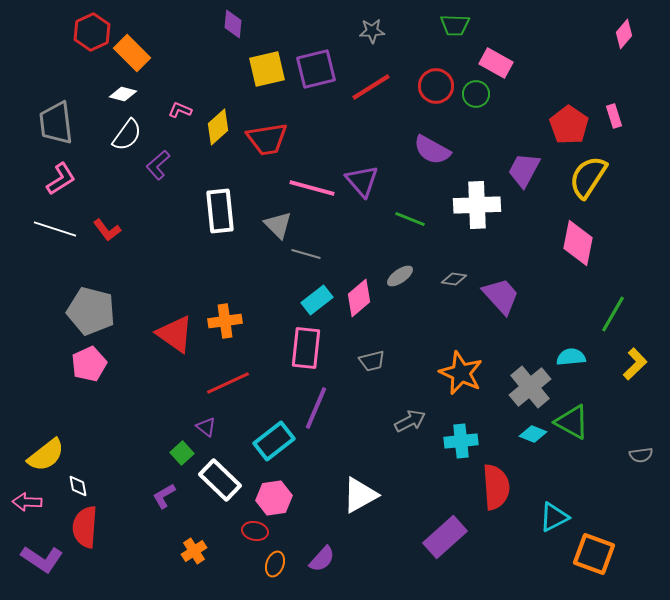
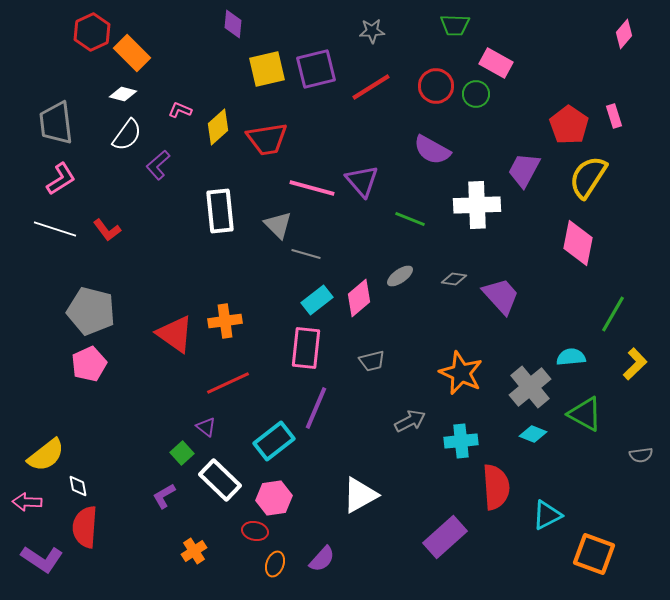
green triangle at (572, 422): moved 13 px right, 8 px up
cyan triangle at (554, 517): moved 7 px left, 2 px up
